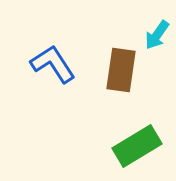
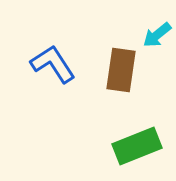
cyan arrow: rotated 16 degrees clockwise
green rectangle: rotated 9 degrees clockwise
